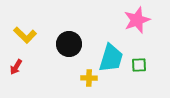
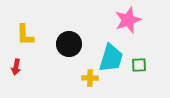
pink star: moved 9 px left
yellow L-shape: rotated 45 degrees clockwise
red arrow: rotated 21 degrees counterclockwise
yellow cross: moved 1 px right
